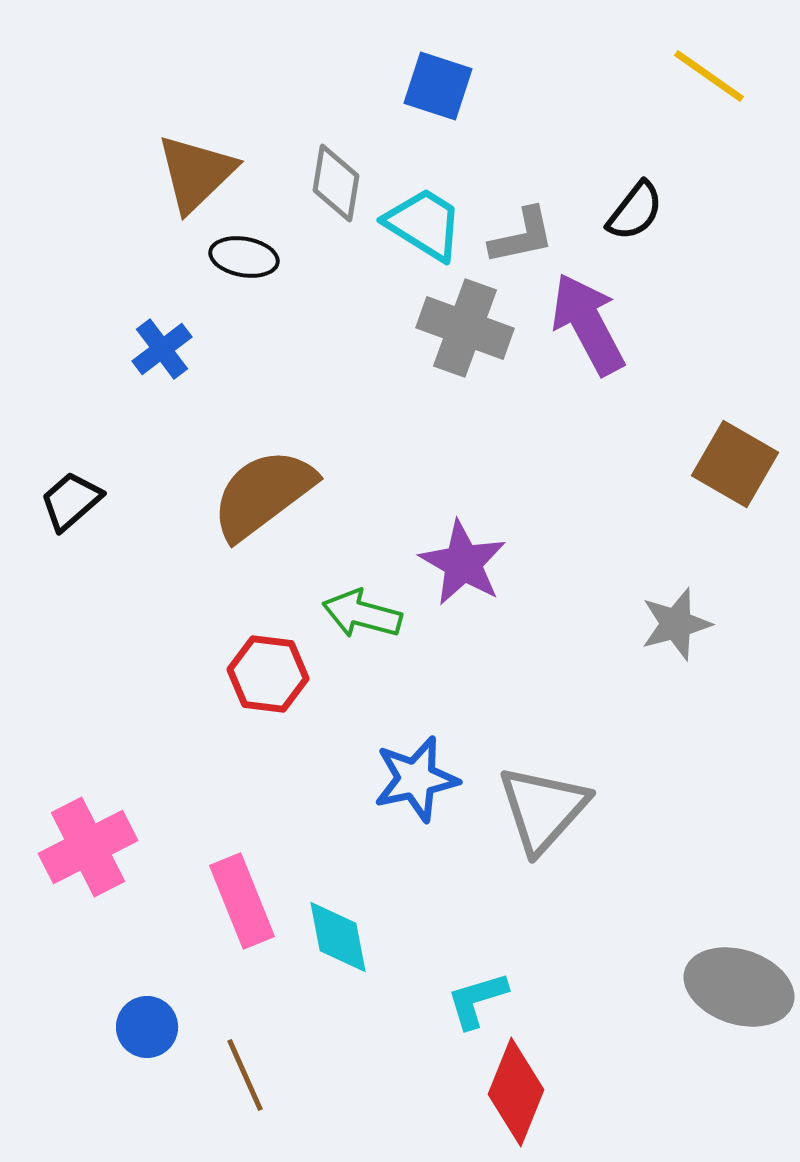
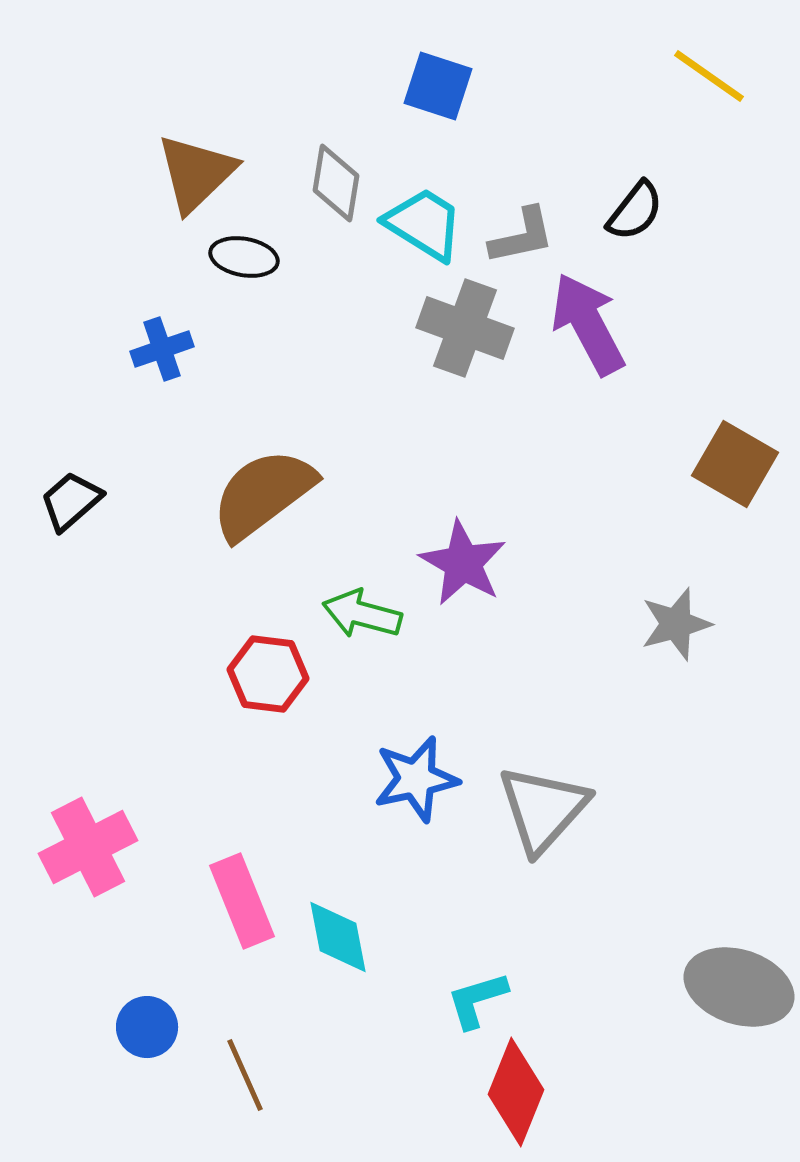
blue cross: rotated 18 degrees clockwise
